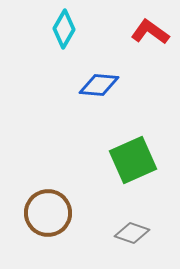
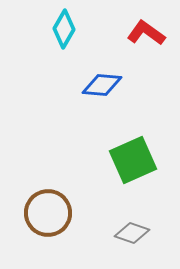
red L-shape: moved 4 px left, 1 px down
blue diamond: moved 3 px right
